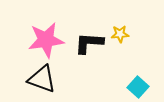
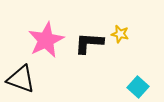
yellow star: rotated 18 degrees clockwise
pink star: rotated 18 degrees counterclockwise
black triangle: moved 21 px left
